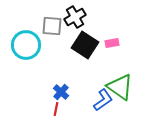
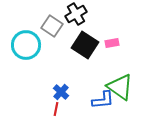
black cross: moved 1 px right, 3 px up
gray square: rotated 30 degrees clockwise
blue L-shape: rotated 30 degrees clockwise
